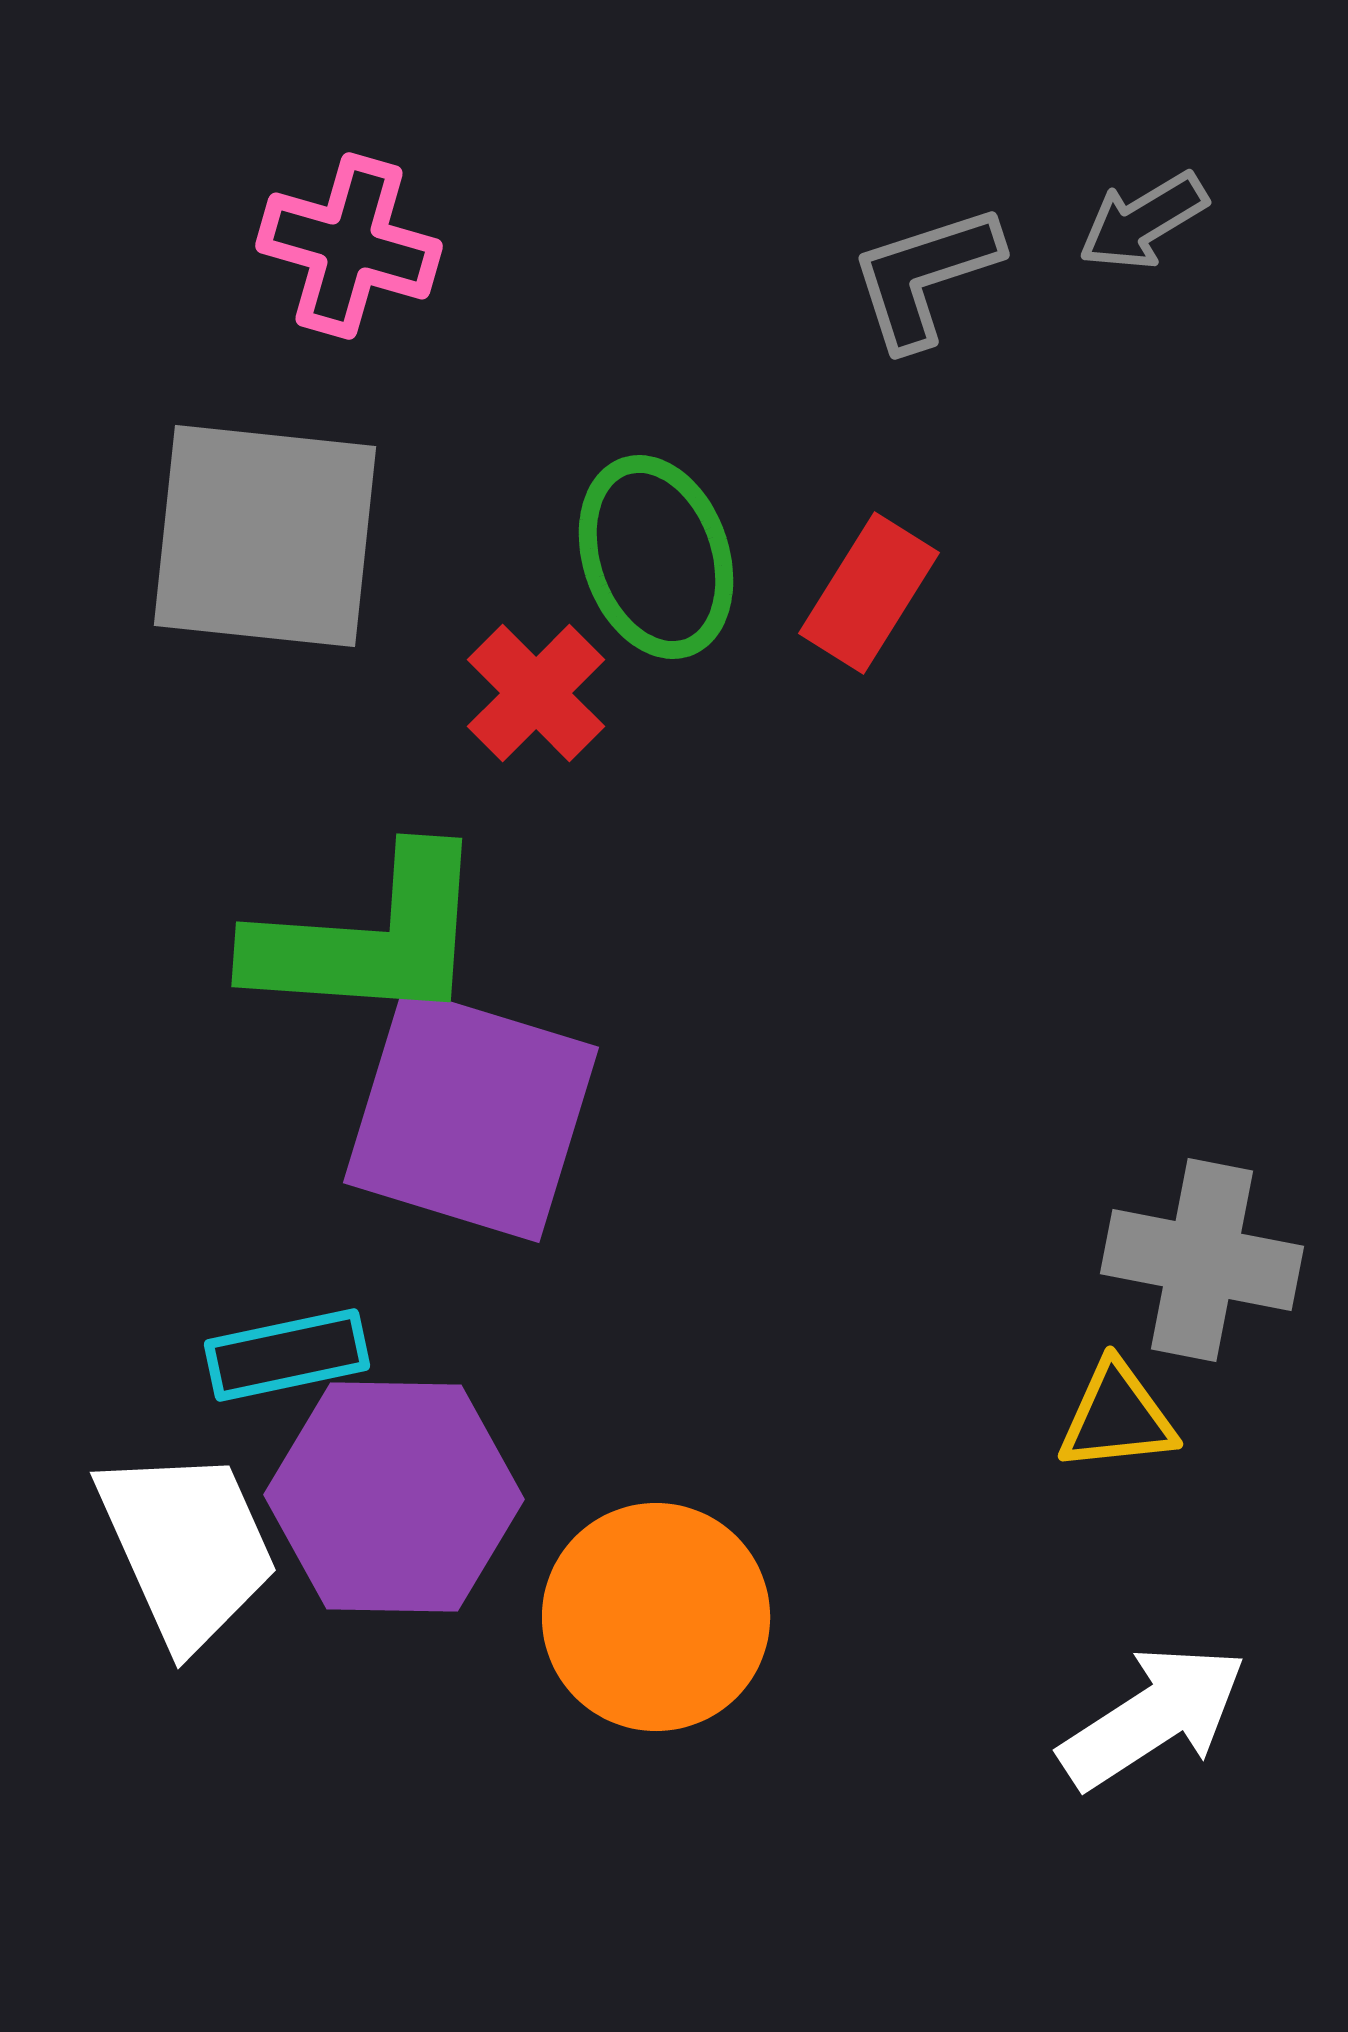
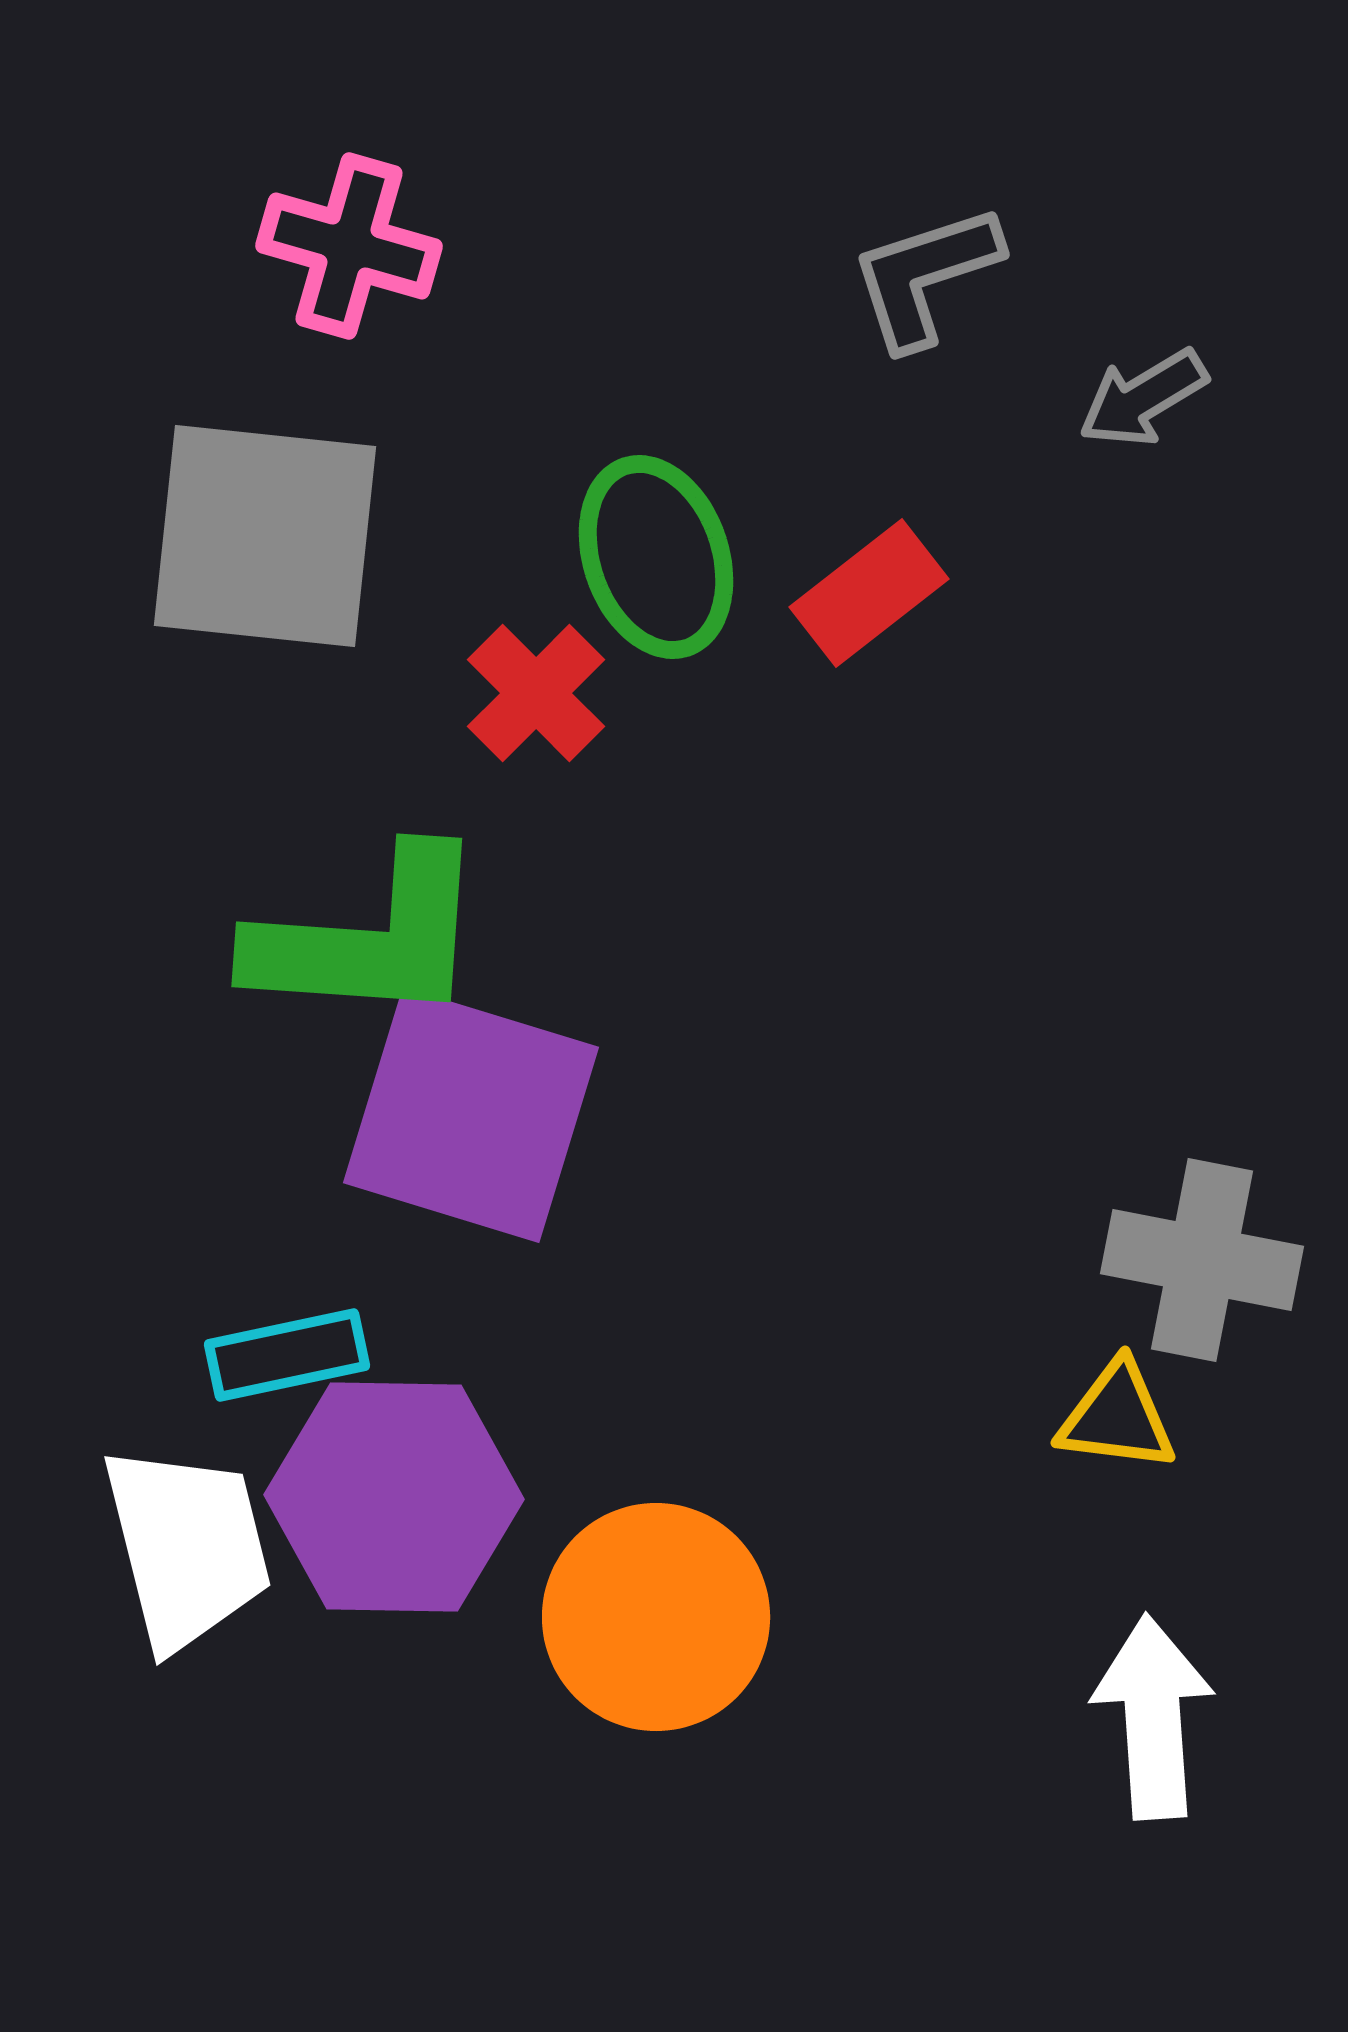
gray arrow: moved 177 px down
red rectangle: rotated 20 degrees clockwise
yellow triangle: rotated 13 degrees clockwise
white trapezoid: rotated 10 degrees clockwise
white arrow: rotated 61 degrees counterclockwise
